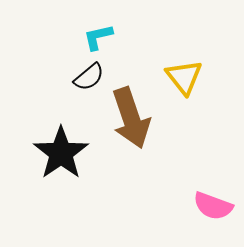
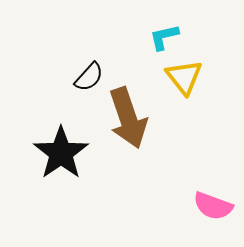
cyan L-shape: moved 66 px right
black semicircle: rotated 8 degrees counterclockwise
brown arrow: moved 3 px left
